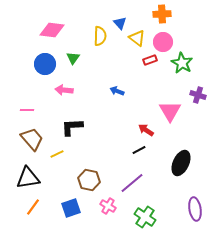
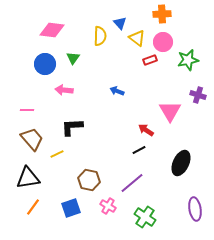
green star: moved 6 px right, 3 px up; rotated 30 degrees clockwise
